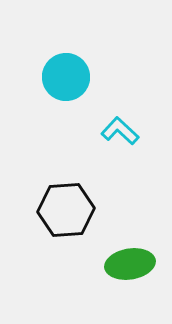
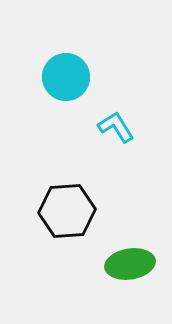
cyan L-shape: moved 4 px left, 4 px up; rotated 15 degrees clockwise
black hexagon: moved 1 px right, 1 px down
